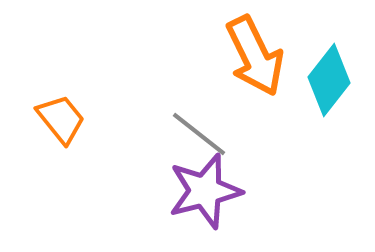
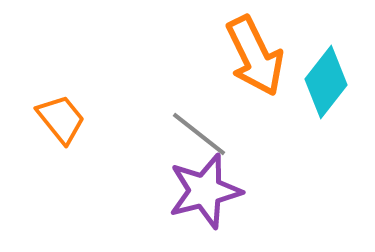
cyan diamond: moved 3 px left, 2 px down
